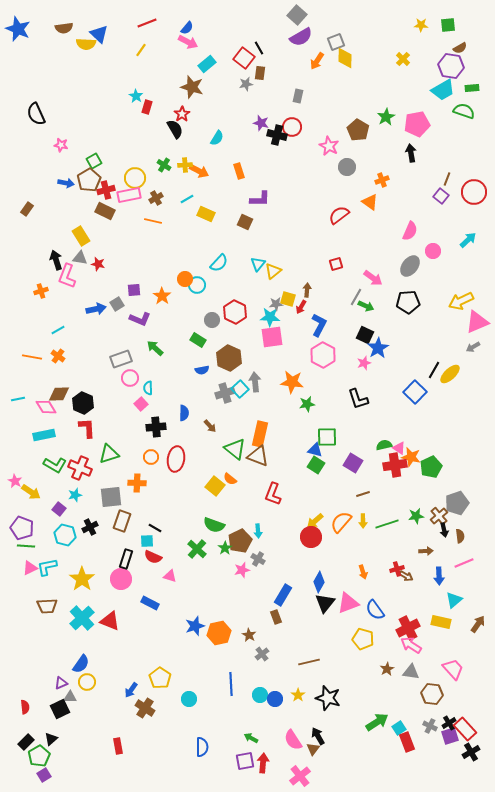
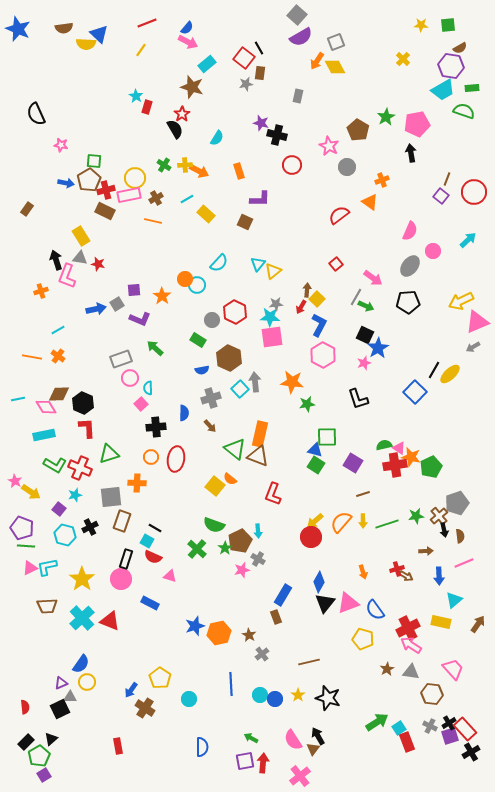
yellow diamond at (345, 58): moved 10 px left, 9 px down; rotated 30 degrees counterclockwise
red circle at (292, 127): moved 38 px down
green square at (94, 161): rotated 35 degrees clockwise
yellow rectangle at (206, 214): rotated 18 degrees clockwise
red square at (336, 264): rotated 24 degrees counterclockwise
yellow square at (288, 299): moved 29 px right; rotated 28 degrees clockwise
gray cross at (225, 393): moved 14 px left, 5 px down
cyan square at (147, 541): rotated 32 degrees clockwise
